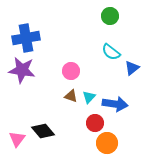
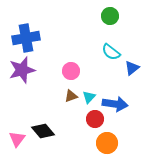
purple star: rotated 24 degrees counterclockwise
brown triangle: rotated 40 degrees counterclockwise
red circle: moved 4 px up
